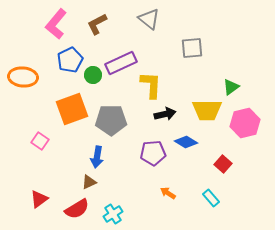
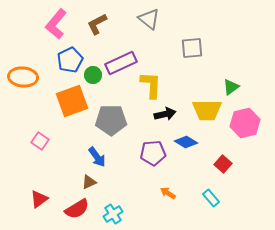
orange square: moved 8 px up
blue arrow: rotated 45 degrees counterclockwise
